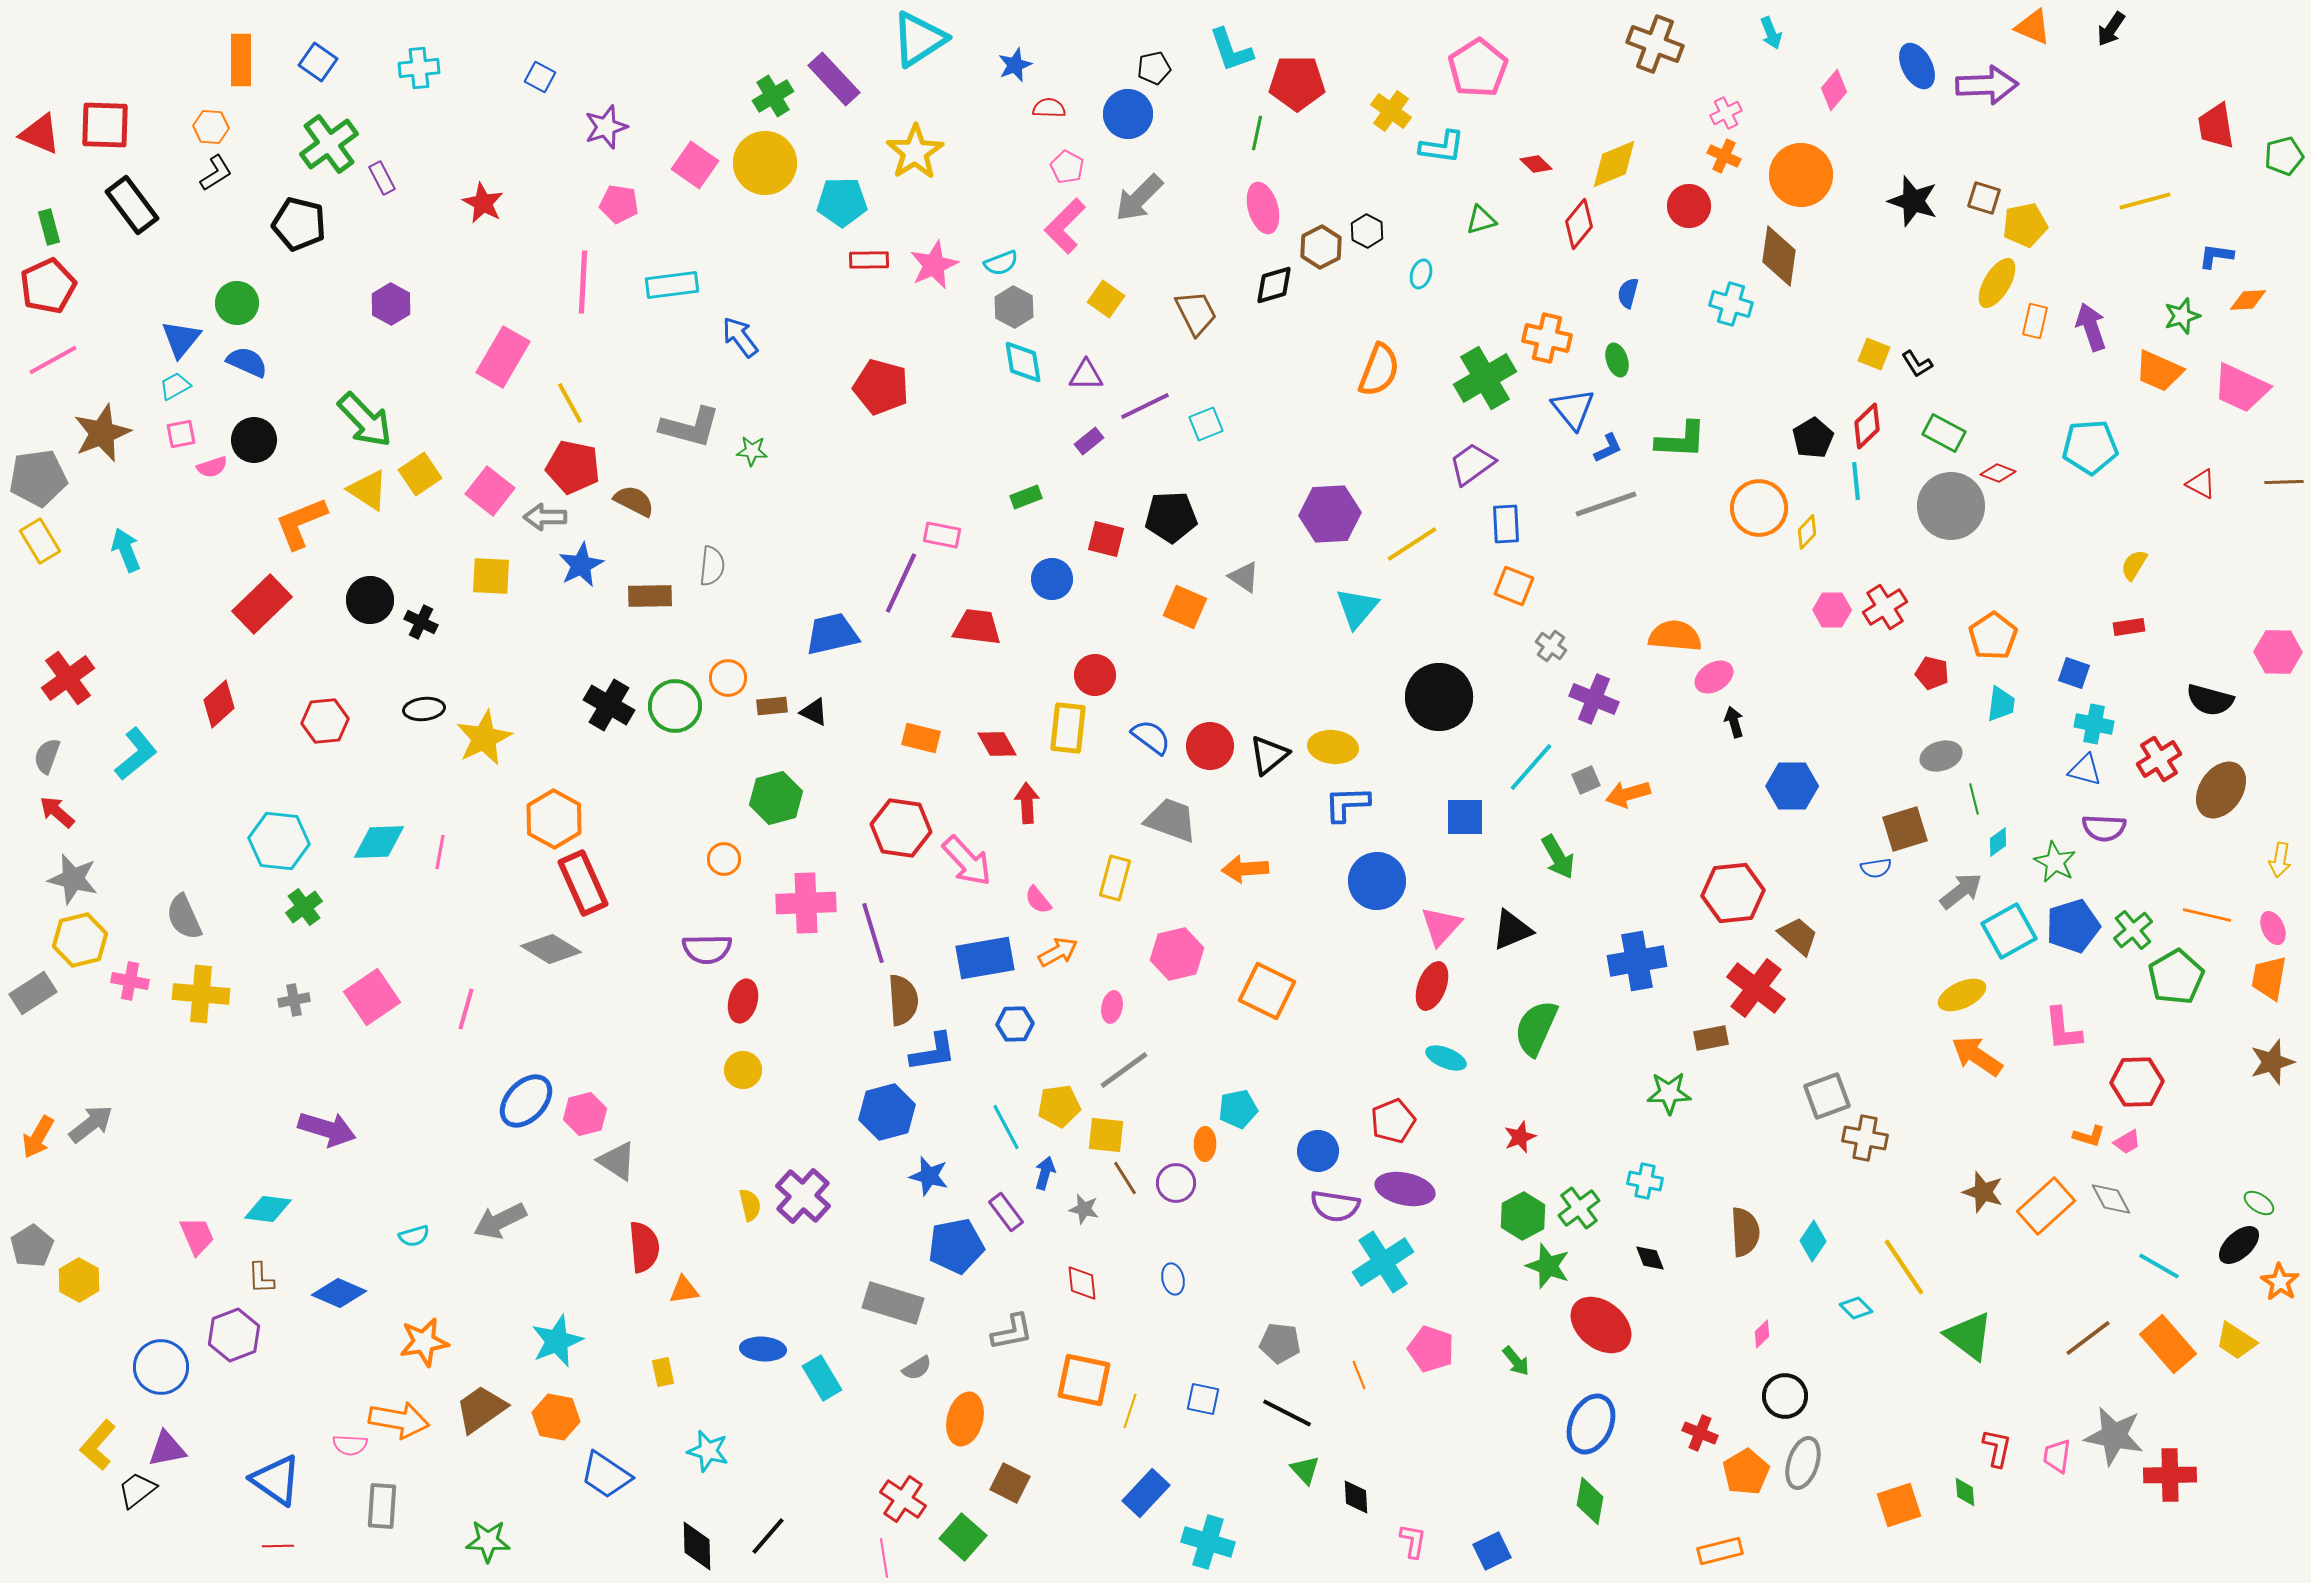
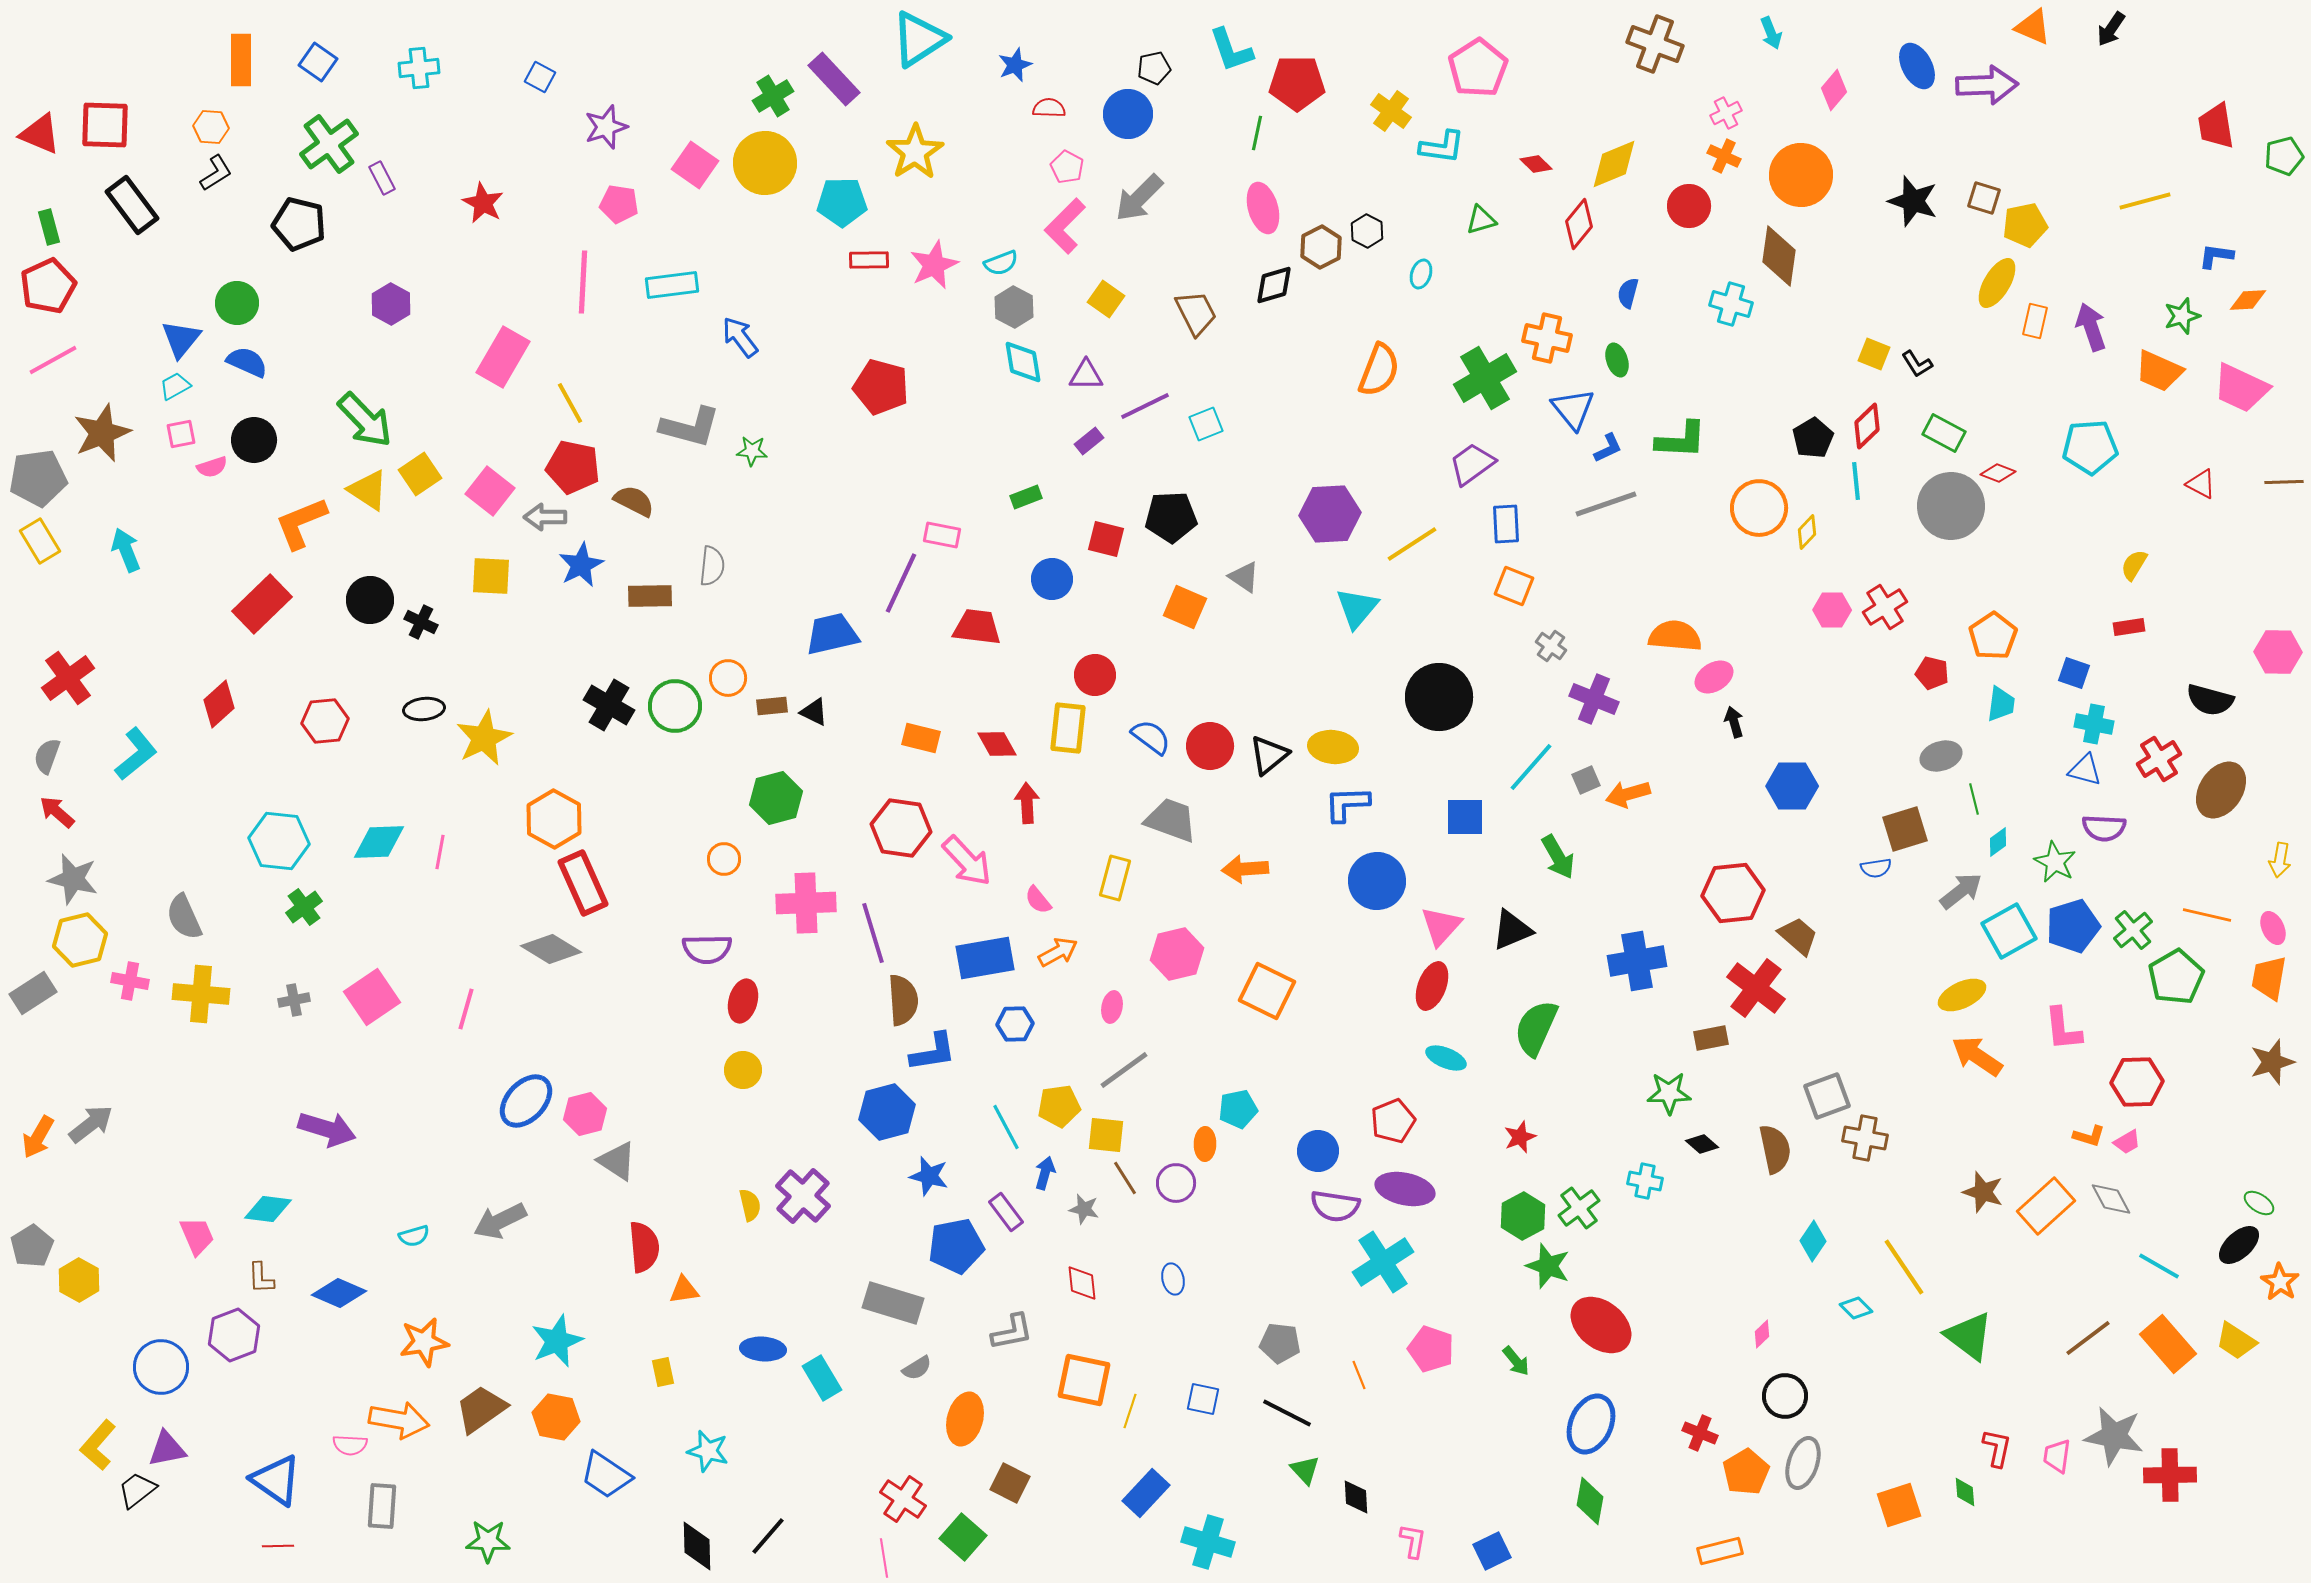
brown semicircle at (1745, 1232): moved 30 px right, 83 px up; rotated 9 degrees counterclockwise
black diamond at (1650, 1258): moved 52 px right, 114 px up; rotated 28 degrees counterclockwise
